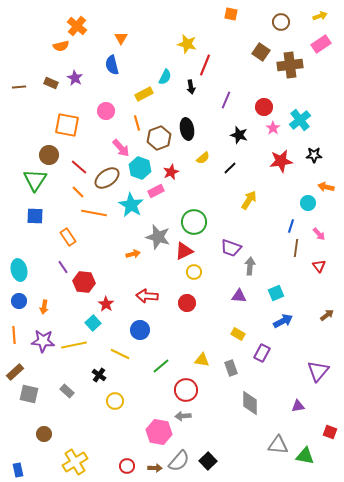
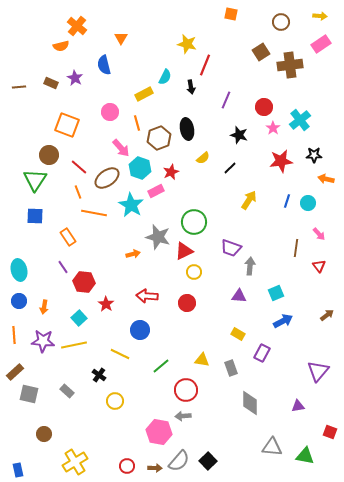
yellow arrow at (320, 16): rotated 24 degrees clockwise
brown square at (261, 52): rotated 24 degrees clockwise
blue semicircle at (112, 65): moved 8 px left
pink circle at (106, 111): moved 4 px right, 1 px down
orange square at (67, 125): rotated 10 degrees clockwise
orange arrow at (326, 187): moved 8 px up
orange line at (78, 192): rotated 24 degrees clockwise
blue line at (291, 226): moved 4 px left, 25 px up
cyan square at (93, 323): moved 14 px left, 5 px up
gray triangle at (278, 445): moved 6 px left, 2 px down
